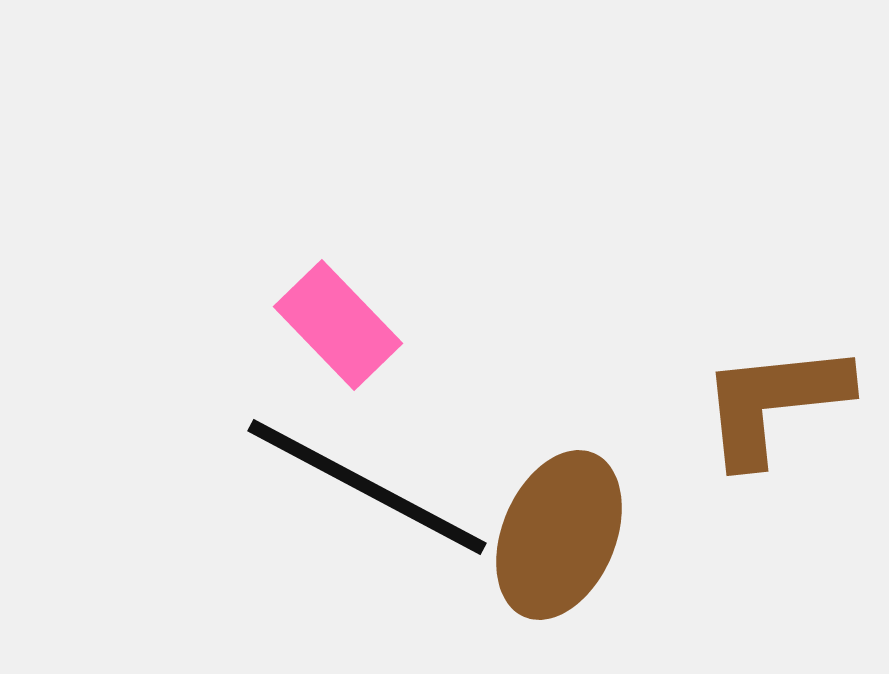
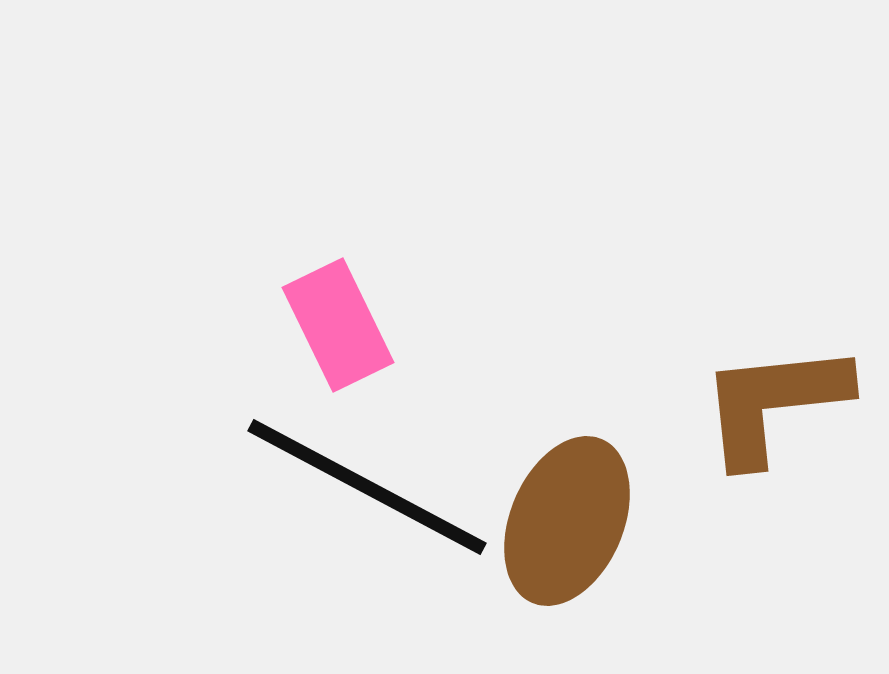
pink rectangle: rotated 18 degrees clockwise
brown ellipse: moved 8 px right, 14 px up
